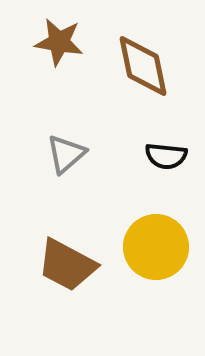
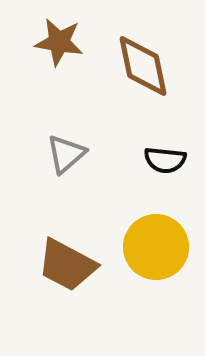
black semicircle: moved 1 px left, 4 px down
